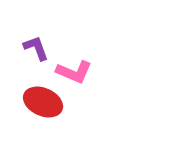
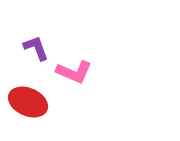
red ellipse: moved 15 px left
